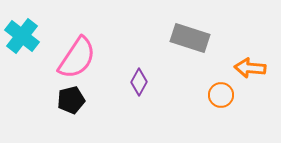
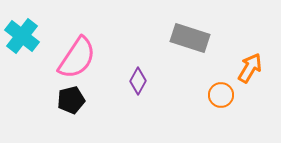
orange arrow: rotated 116 degrees clockwise
purple diamond: moved 1 px left, 1 px up
